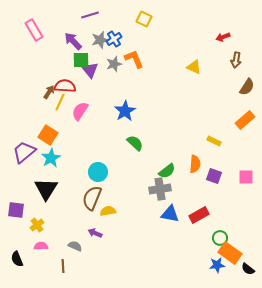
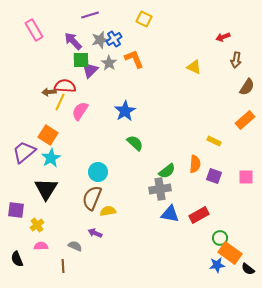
gray star at (114, 64): moved 5 px left, 1 px up; rotated 21 degrees counterclockwise
purple triangle at (90, 70): rotated 24 degrees clockwise
brown arrow at (49, 92): rotated 128 degrees counterclockwise
